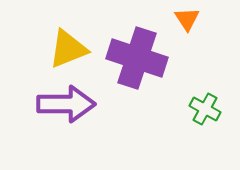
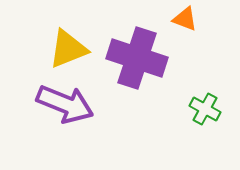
orange triangle: moved 2 px left; rotated 36 degrees counterclockwise
purple arrow: moved 1 px left; rotated 22 degrees clockwise
